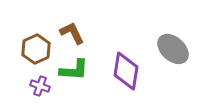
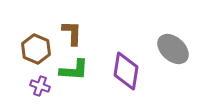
brown L-shape: rotated 28 degrees clockwise
brown hexagon: rotated 12 degrees counterclockwise
